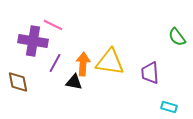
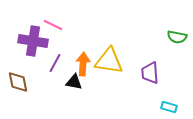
green semicircle: rotated 42 degrees counterclockwise
yellow triangle: moved 1 px left, 1 px up
